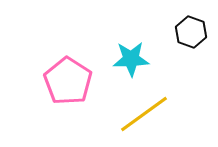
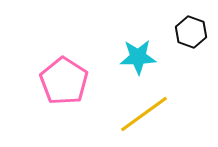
cyan star: moved 7 px right, 2 px up
pink pentagon: moved 4 px left
